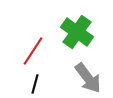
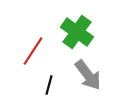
gray arrow: moved 3 px up
black line: moved 14 px right, 1 px down
